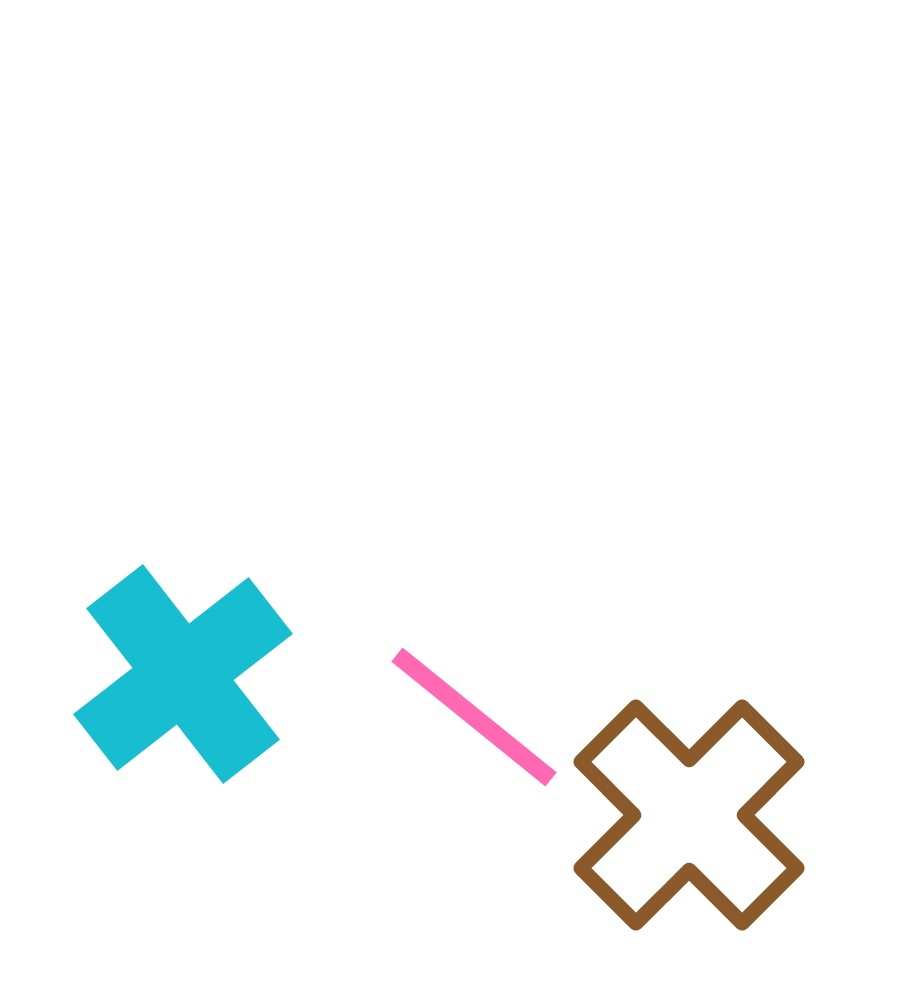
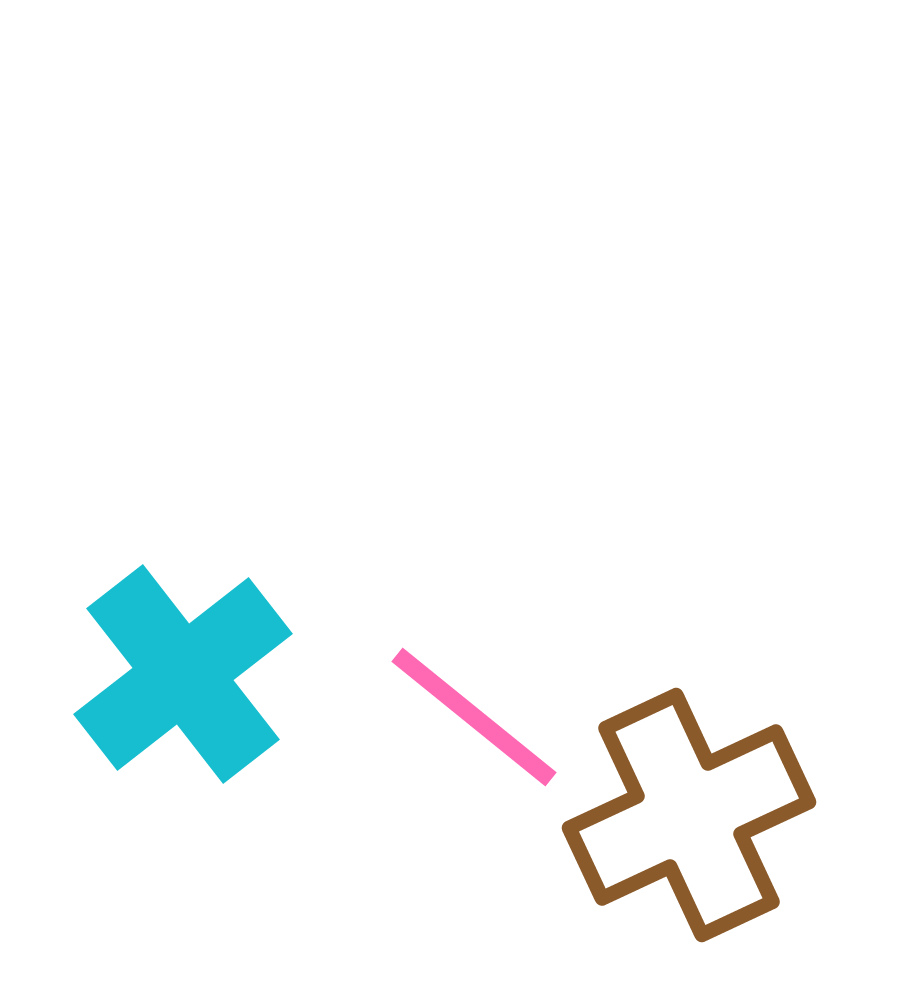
brown cross: rotated 20 degrees clockwise
